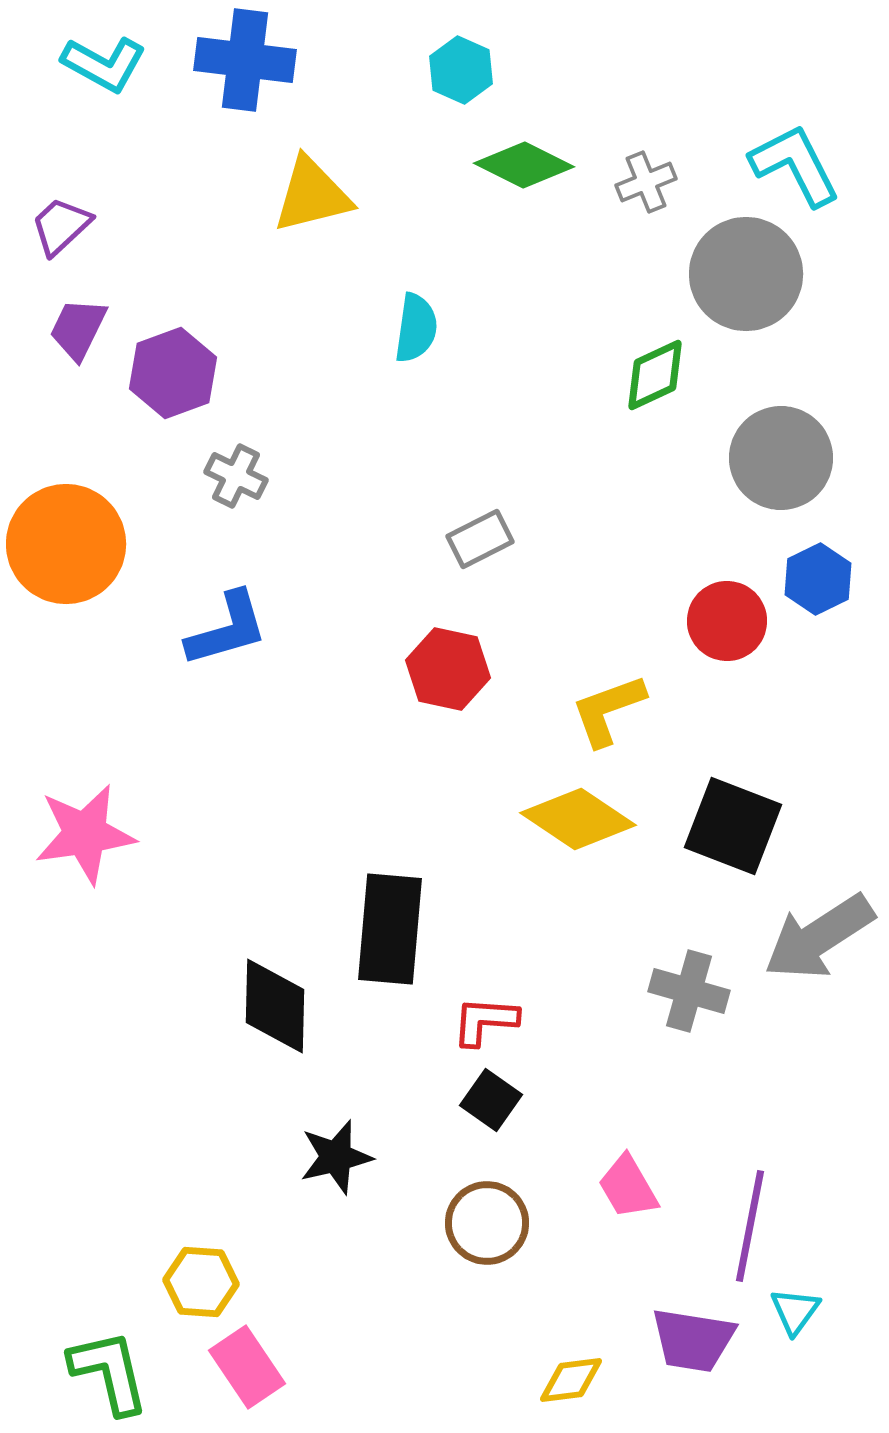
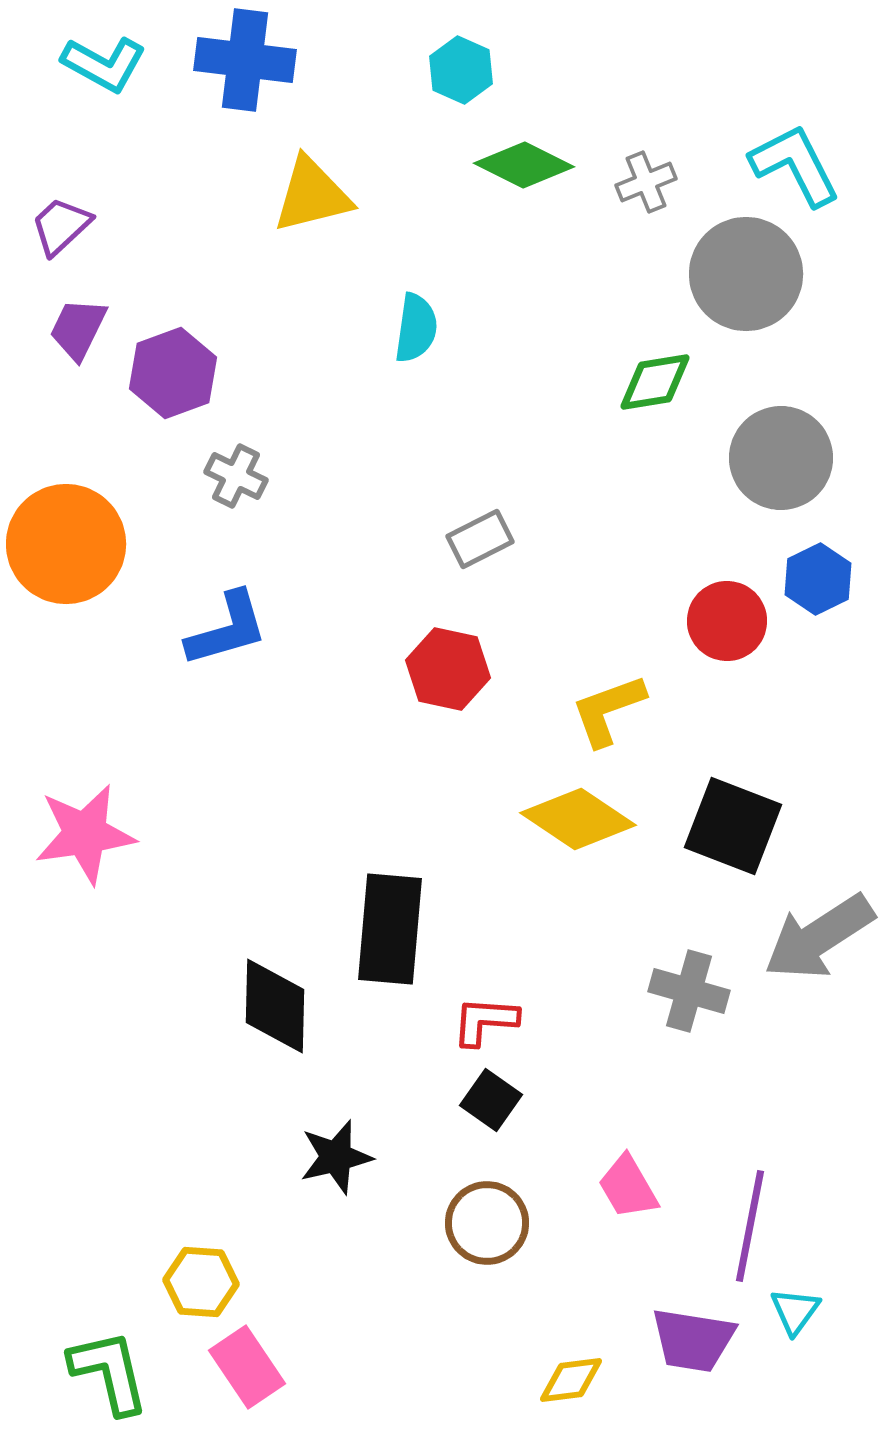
green diamond at (655, 375): moved 7 px down; rotated 16 degrees clockwise
